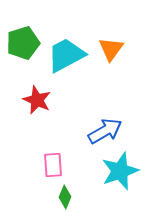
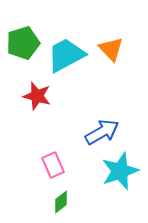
orange triangle: rotated 20 degrees counterclockwise
red star: moved 4 px up; rotated 8 degrees counterclockwise
blue arrow: moved 3 px left, 1 px down
pink rectangle: rotated 20 degrees counterclockwise
green diamond: moved 4 px left, 5 px down; rotated 30 degrees clockwise
